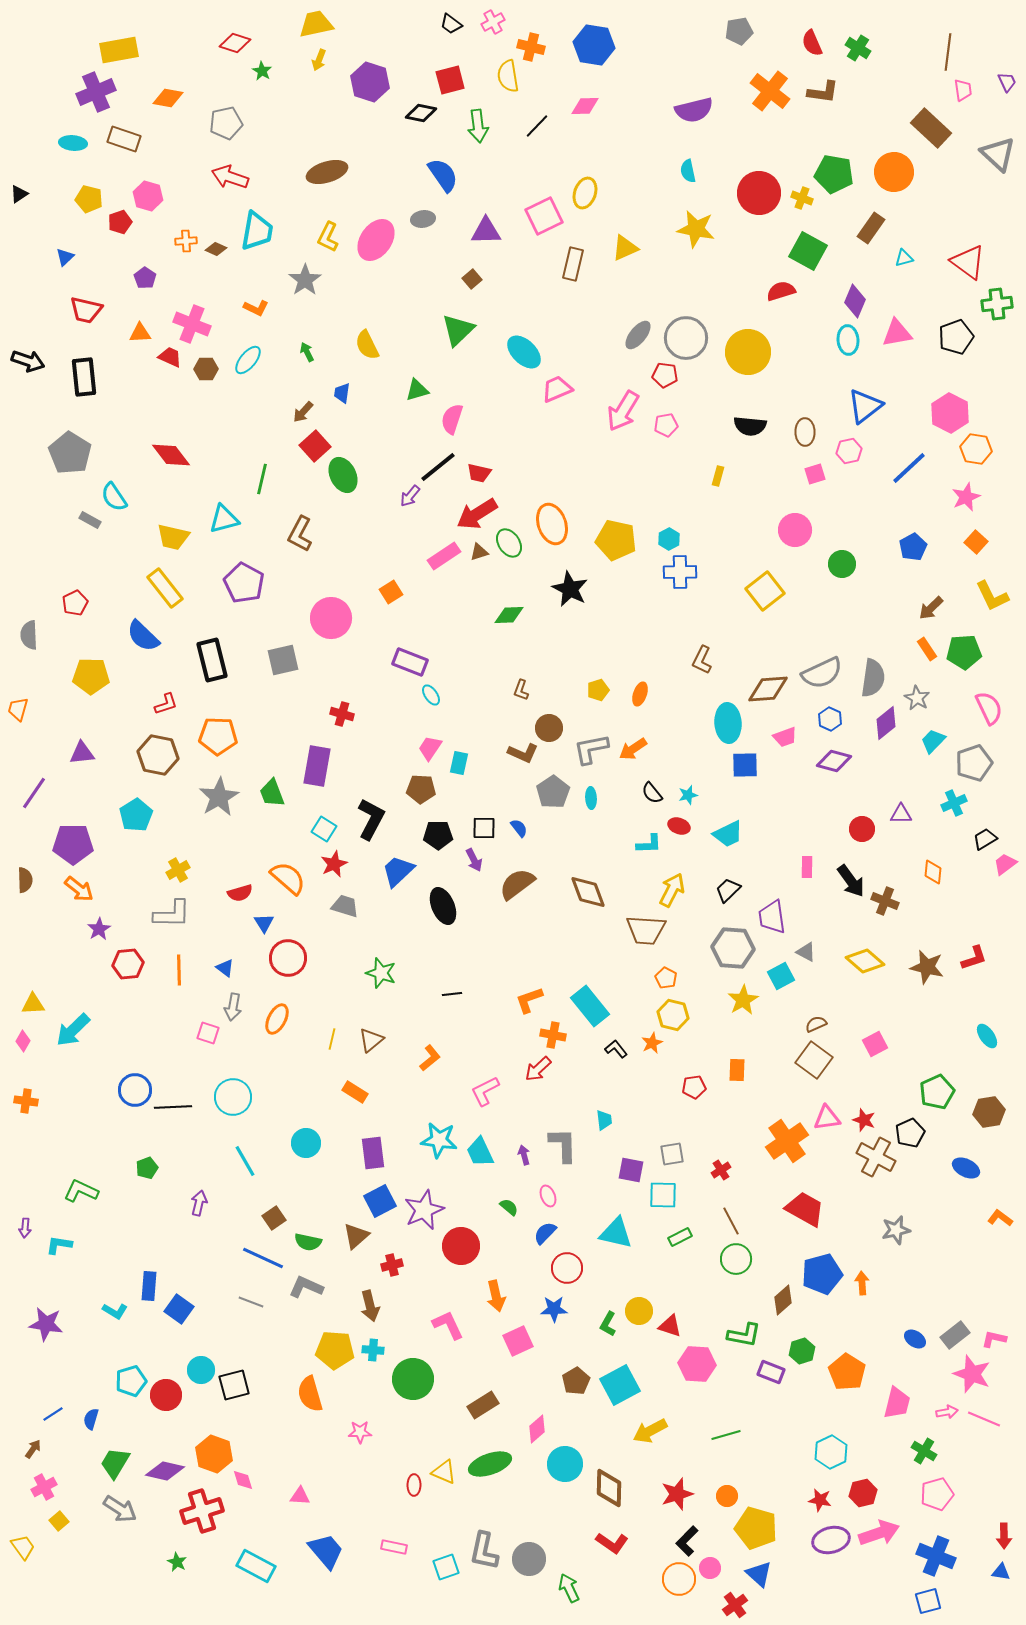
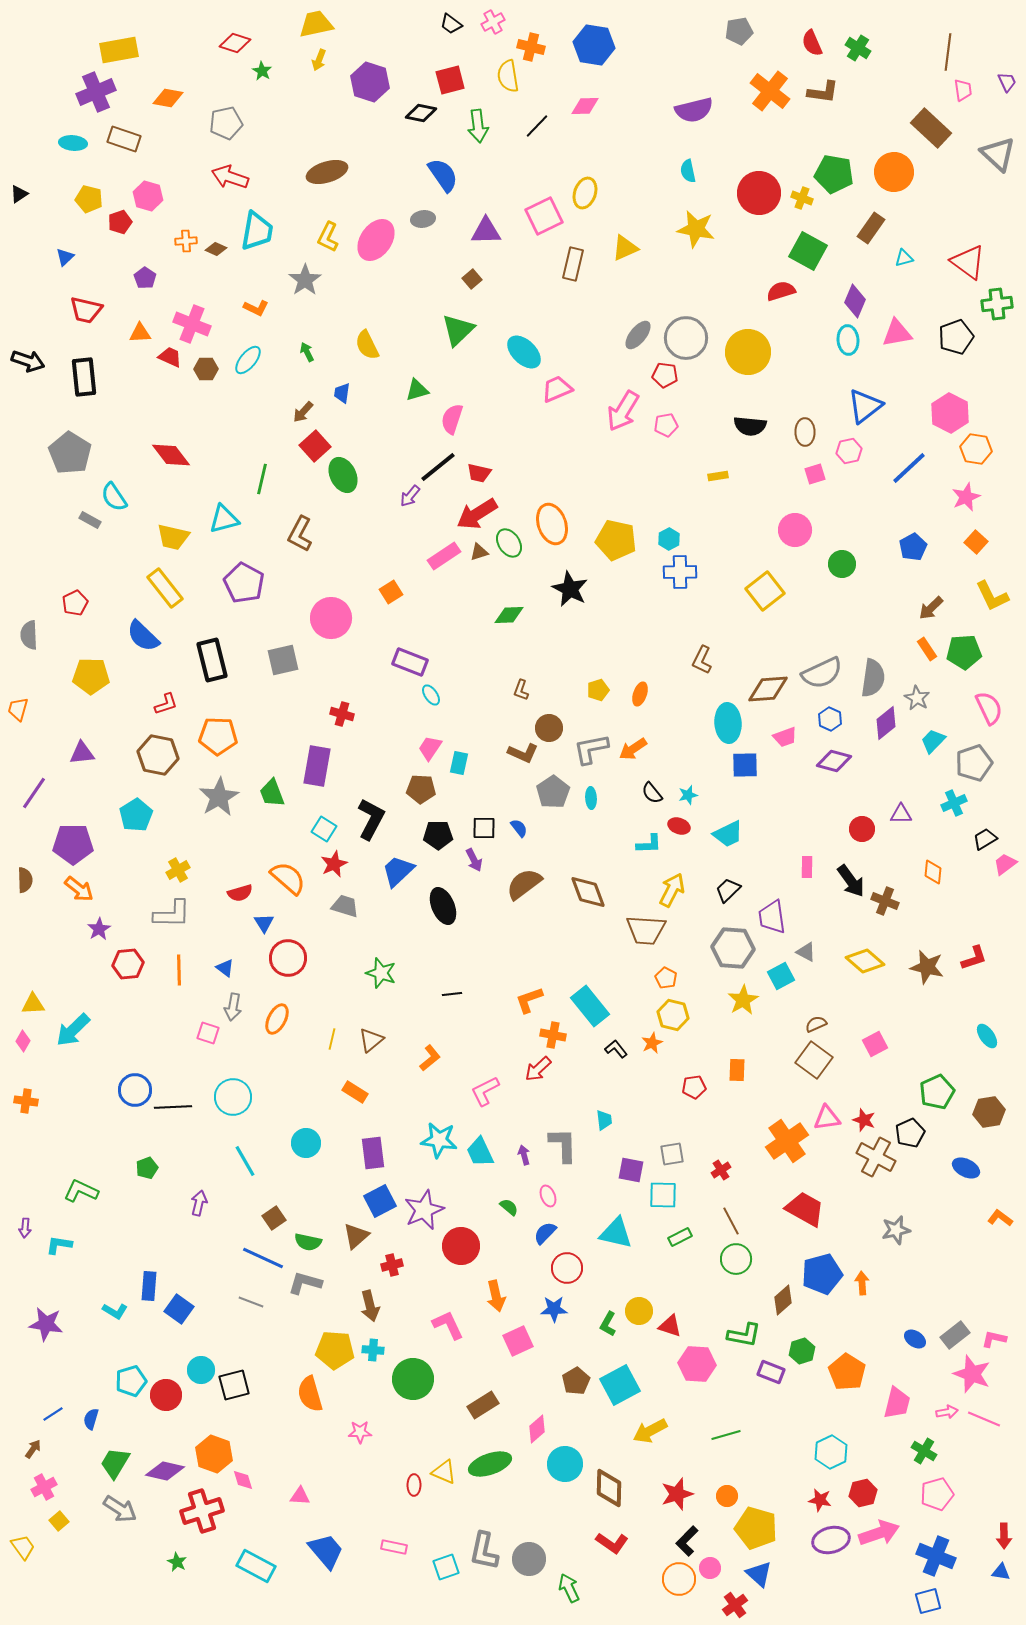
yellow rectangle at (718, 476): rotated 66 degrees clockwise
brown semicircle at (517, 884): moved 7 px right
gray L-shape at (306, 1287): moved 1 px left, 4 px up; rotated 8 degrees counterclockwise
